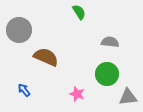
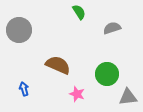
gray semicircle: moved 2 px right, 14 px up; rotated 24 degrees counterclockwise
brown semicircle: moved 12 px right, 8 px down
blue arrow: moved 1 px up; rotated 24 degrees clockwise
